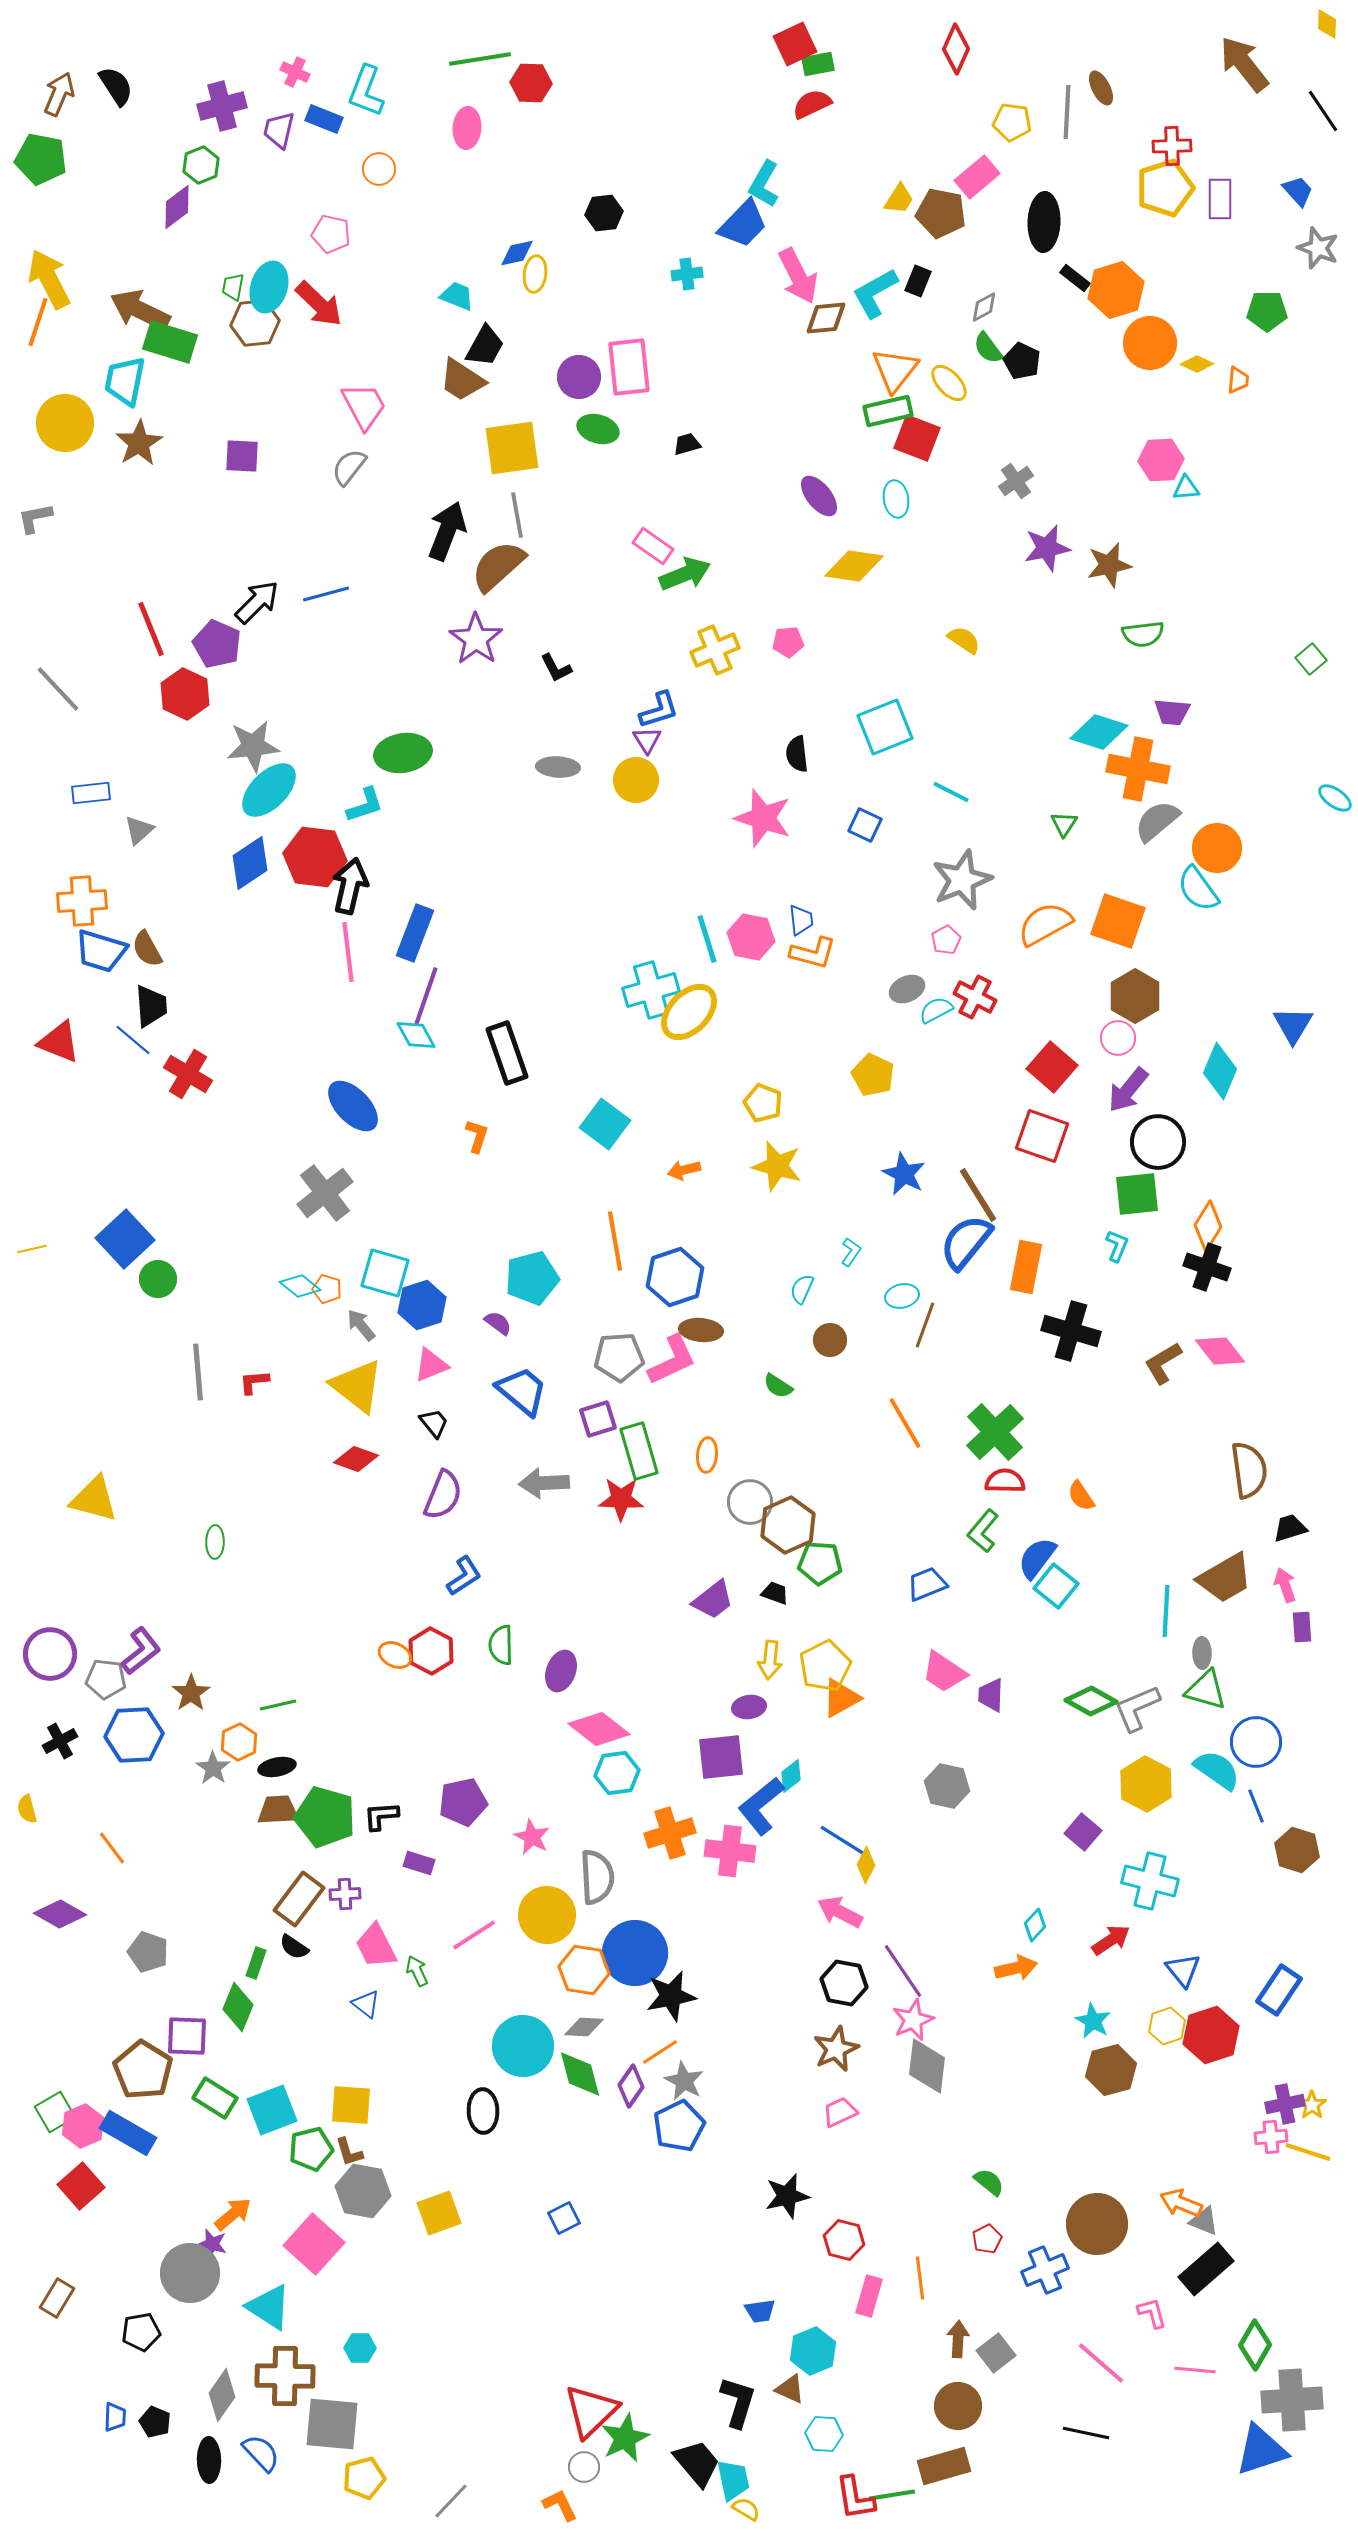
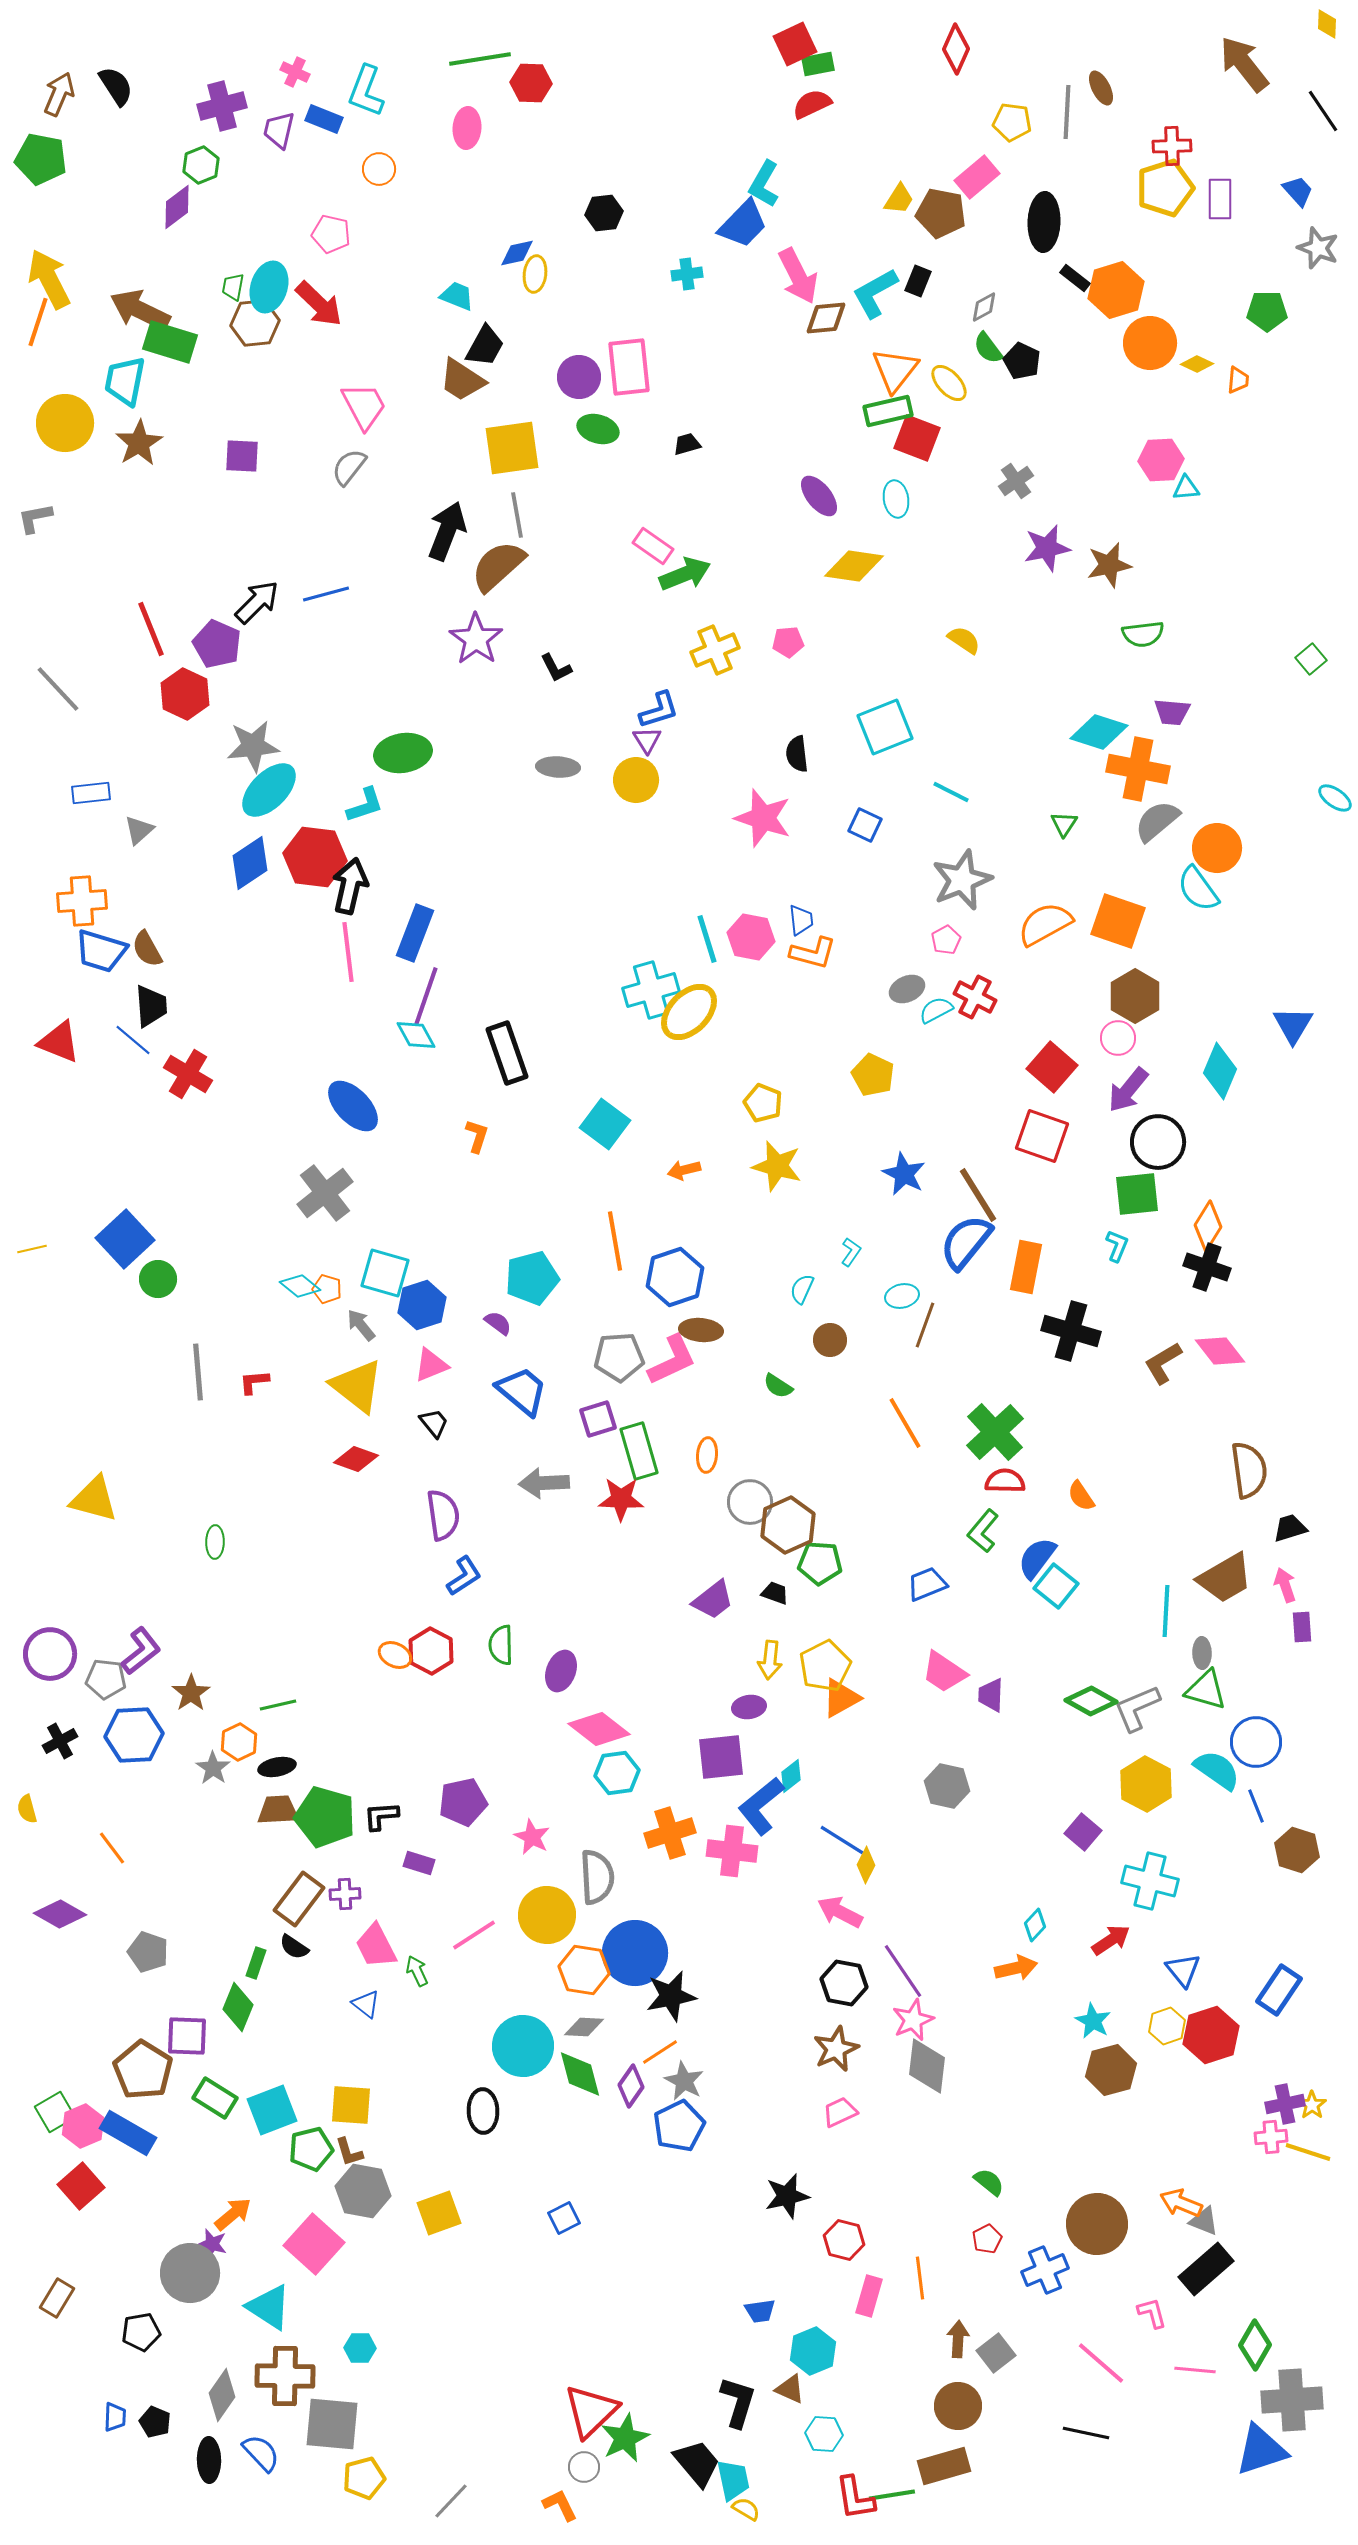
purple semicircle at (443, 1495): moved 20 px down; rotated 30 degrees counterclockwise
pink cross at (730, 1851): moved 2 px right
